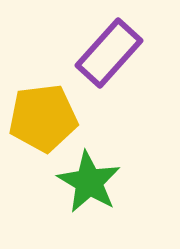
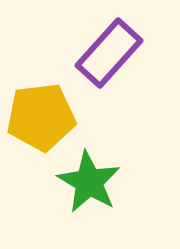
yellow pentagon: moved 2 px left, 1 px up
